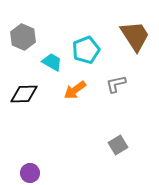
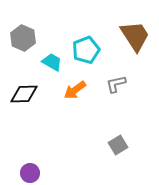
gray hexagon: moved 1 px down
